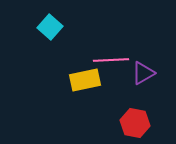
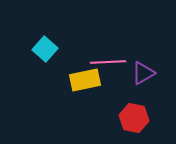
cyan square: moved 5 px left, 22 px down
pink line: moved 3 px left, 2 px down
red hexagon: moved 1 px left, 5 px up
